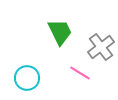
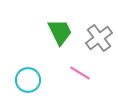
gray cross: moved 2 px left, 9 px up
cyan circle: moved 1 px right, 2 px down
